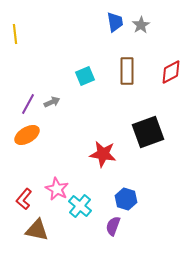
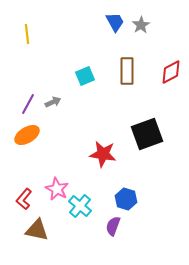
blue trapezoid: rotated 20 degrees counterclockwise
yellow line: moved 12 px right
gray arrow: moved 1 px right
black square: moved 1 px left, 2 px down
